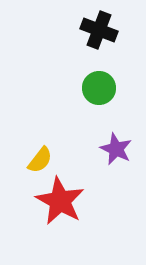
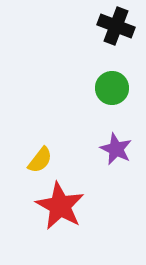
black cross: moved 17 px right, 4 px up
green circle: moved 13 px right
red star: moved 5 px down
